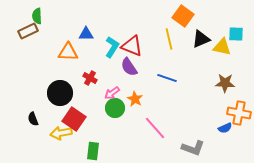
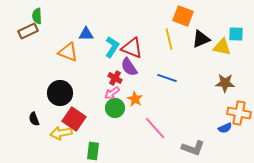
orange square: rotated 15 degrees counterclockwise
red triangle: moved 2 px down
orange triangle: rotated 20 degrees clockwise
red cross: moved 25 px right
black semicircle: moved 1 px right
